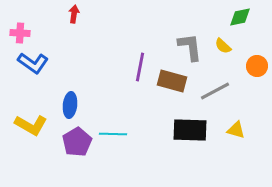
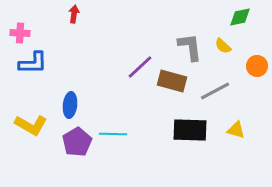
blue L-shape: rotated 36 degrees counterclockwise
purple line: rotated 36 degrees clockwise
